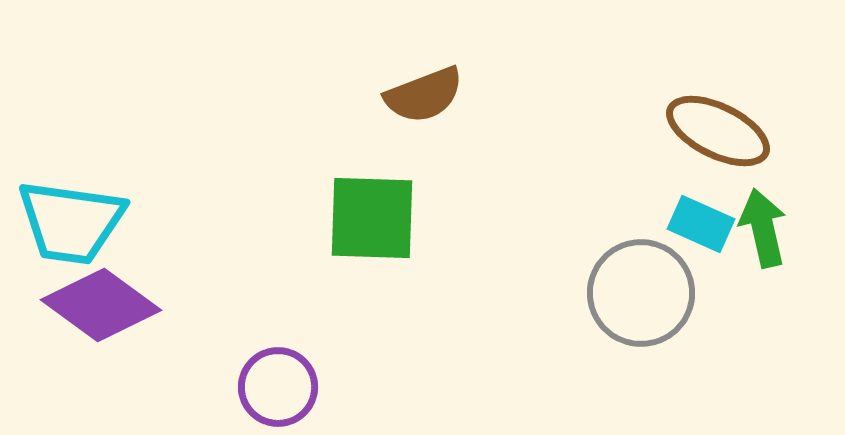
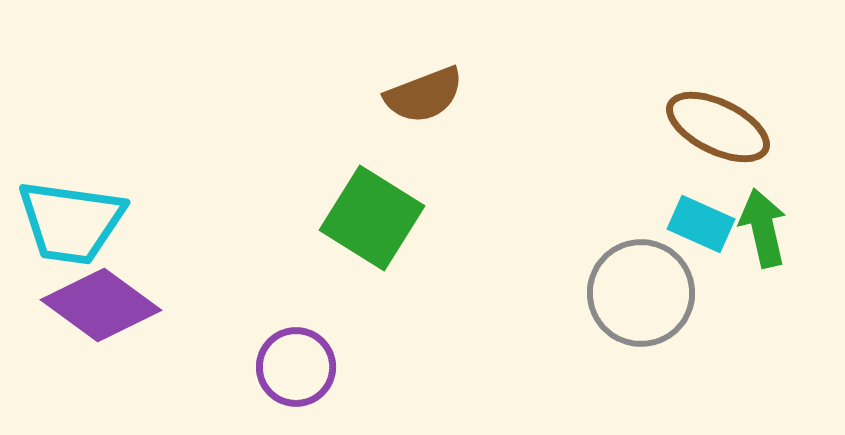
brown ellipse: moved 4 px up
green square: rotated 30 degrees clockwise
purple circle: moved 18 px right, 20 px up
